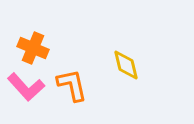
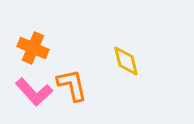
yellow diamond: moved 4 px up
pink L-shape: moved 8 px right, 5 px down
